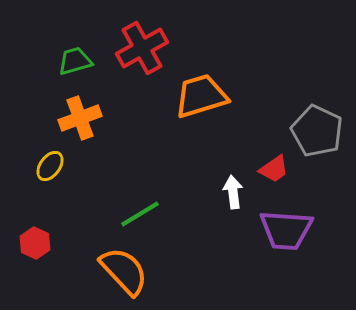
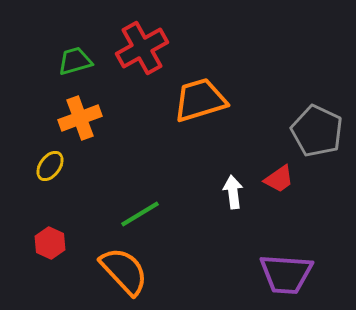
orange trapezoid: moved 1 px left, 4 px down
red trapezoid: moved 5 px right, 10 px down
purple trapezoid: moved 44 px down
red hexagon: moved 15 px right
